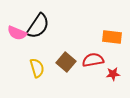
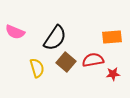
black semicircle: moved 17 px right, 12 px down
pink semicircle: moved 2 px left, 1 px up
orange rectangle: rotated 12 degrees counterclockwise
